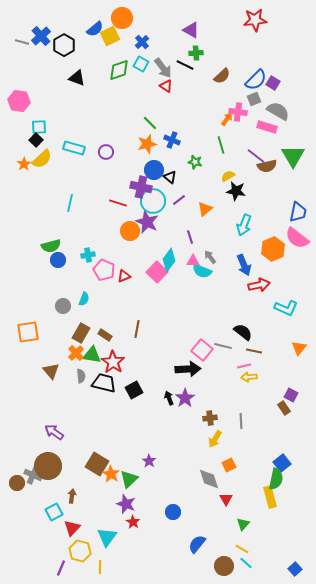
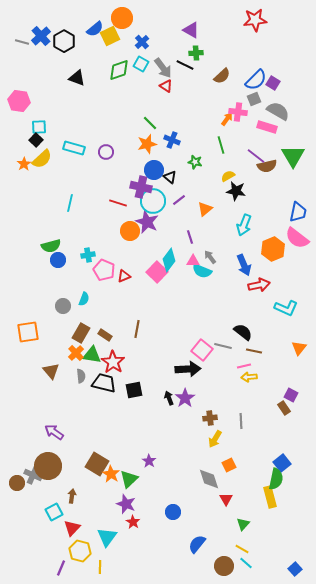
black hexagon at (64, 45): moved 4 px up
black square at (134, 390): rotated 18 degrees clockwise
